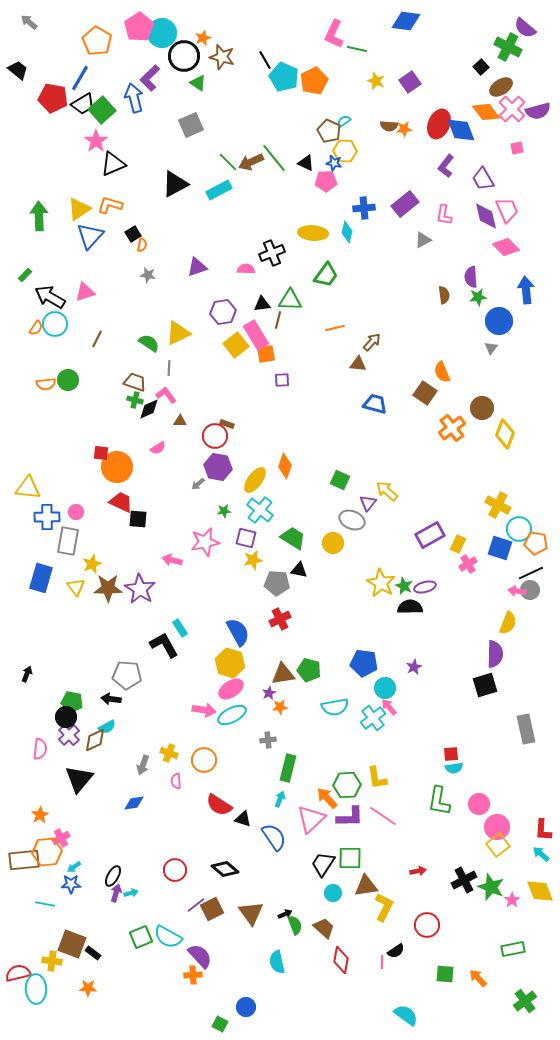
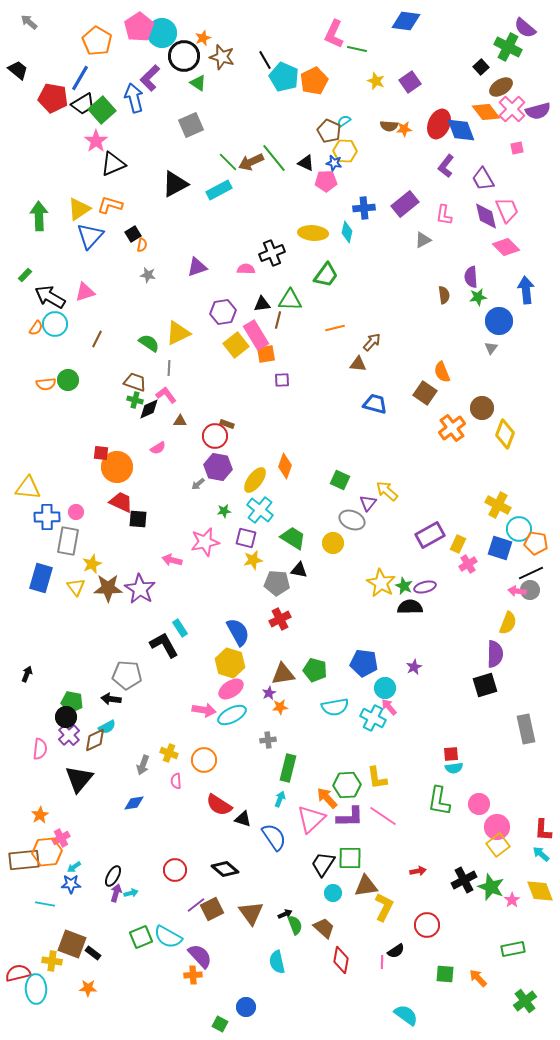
green pentagon at (309, 670): moved 6 px right
cyan cross at (373, 718): rotated 25 degrees counterclockwise
